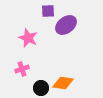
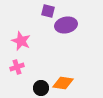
purple square: rotated 16 degrees clockwise
purple ellipse: rotated 25 degrees clockwise
pink star: moved 7 px left, 3 px down
pink cross: moved 5 px left, 2 px up
